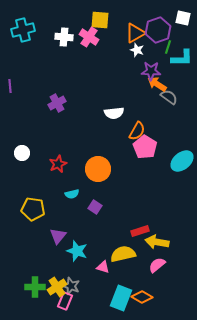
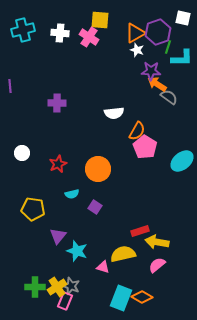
purple hexagon: moved 2 px down
white cross: moved 4 px left, 4 px up
purple cross: rotated 30 degrees clockwise
